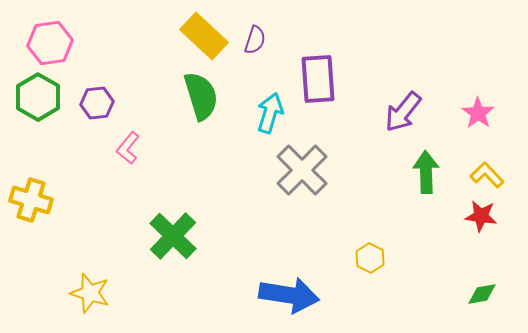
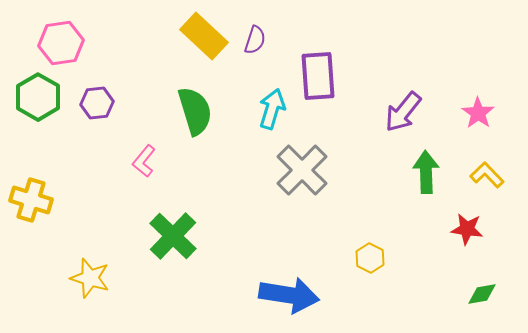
pink hexagon: moved 11 px right
purple rectangle: moved 3 px up
green semicircle: moved 6 px left, 15 px down
cyan arrow: moved 2 px right, 4 px up
pink L-shape: moved 16 px right, 13 px down
red star: moved 14 px left, 13 px down
yellow star: moved 15 px up
